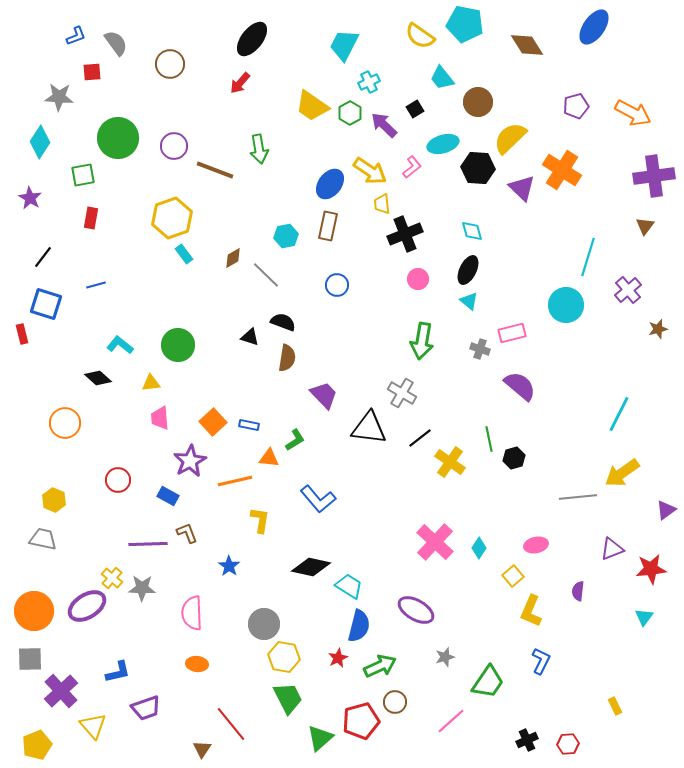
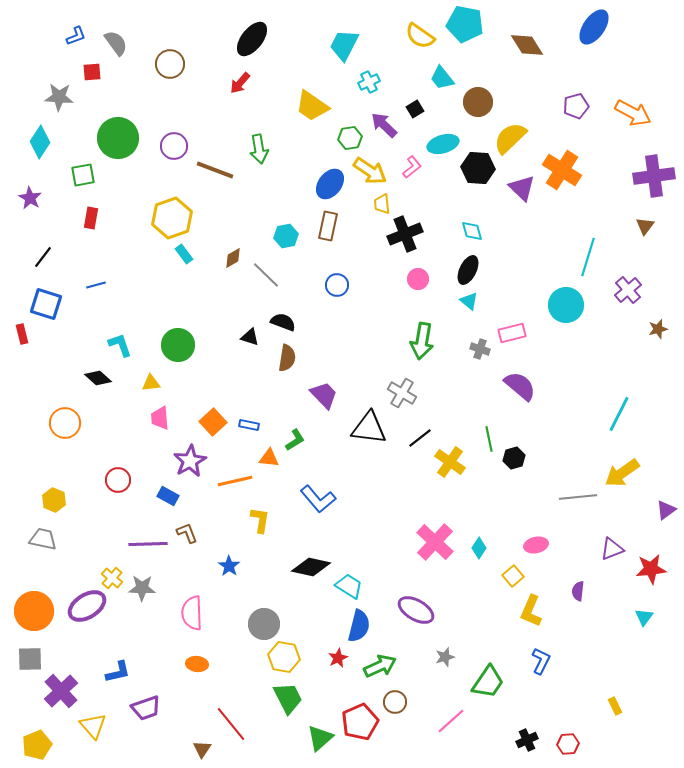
green hexagon at (350, 113): moved 25 px down; rotated 20 degrees clockwise
cyan L-shape at (120, 345): rotated 32 degrees clockwise
red pentagon at (361, 721): moved 1 px left, 1 px down; rotated 9 degrees counterclockwise
